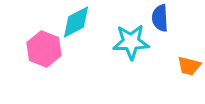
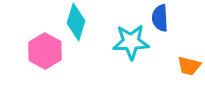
cyan diamond: rotated 45 degrees counterclockwise
pink hexagon: moved 1 px right, 2 px down; rotated 8 degrees clockwise
